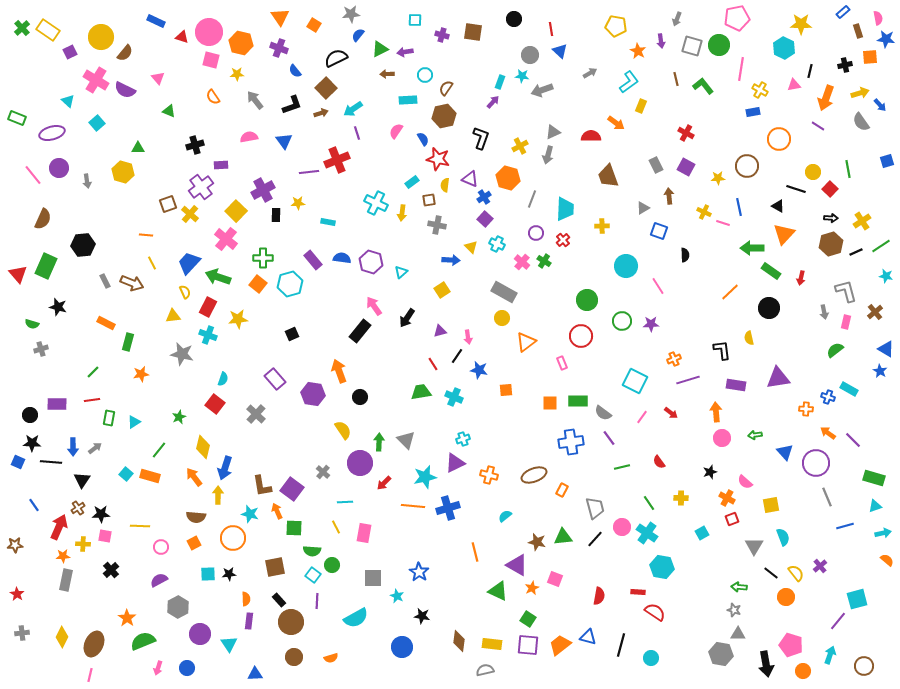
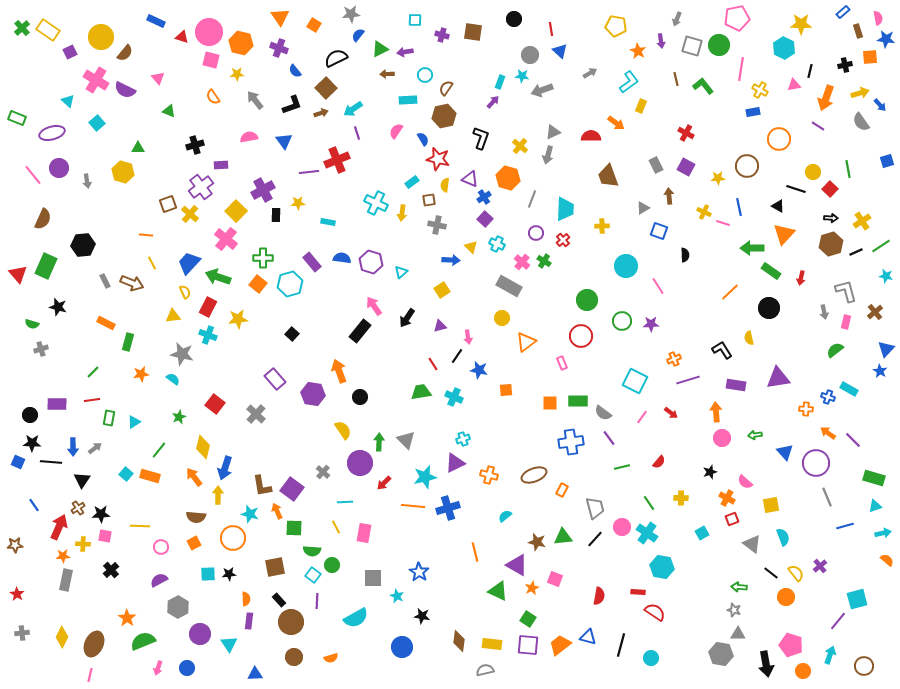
yellow cross at (520, 146): rotated 21 degrees counterclockwise
purple rectangle at (313, 260): moved 1 px left, 2 px down
gray rectangle at (504, 292): moved 5 px right, 6 px up
purple triangle at (440, 331): moved 5 px up
black square at (292, 334): rotated 24 degrees counterclockwise
blue triangle at (886, 349): rotated 42 degrees clockwise
black L-shape at (722, 350): rotated 25 degrees counterclockwise
cyan semicircle at (223, 379): moved 50 px left; rotated 72 degrees counterclockwise
red semicircle at (659, 462): rotated 104 degrees counterclockwise
gray triangle at (754, 546): moved 2 px left, 2 px up; rotated 24 degrees counterclockwise
